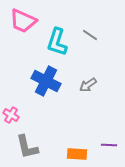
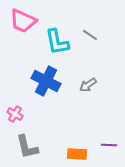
cyan L-shape: rotated 28 degrees counterclockwise
pink cross: moved 4 px right, 1 px up
